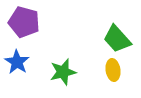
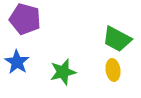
purple pentagon: moved 1 px right, 3 px up
green trapezoid: rotated 20 degrees counterclockwise
